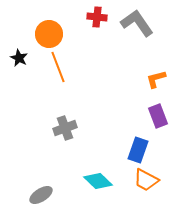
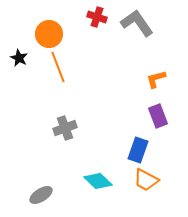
red cross: rotated 12 degrees clockwise
